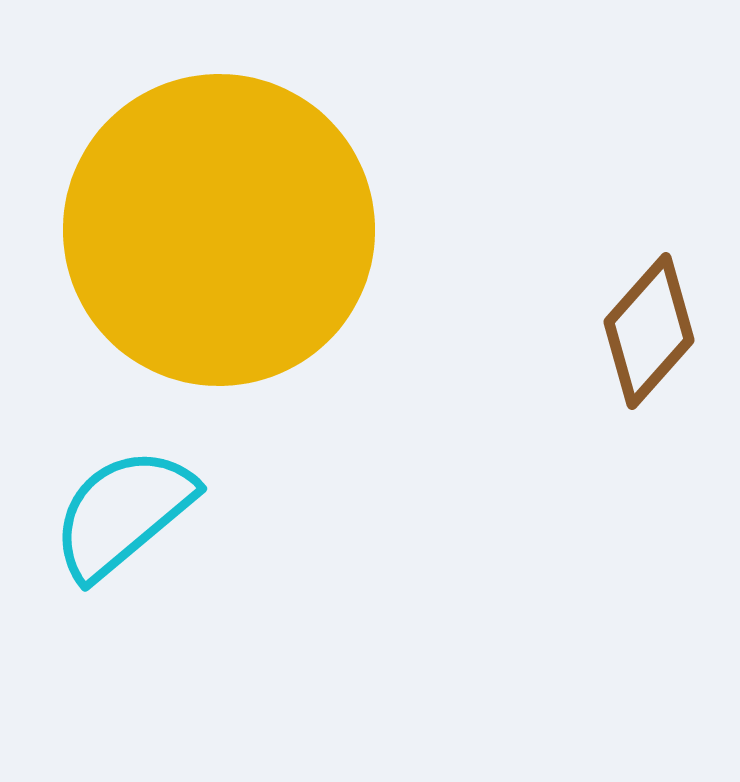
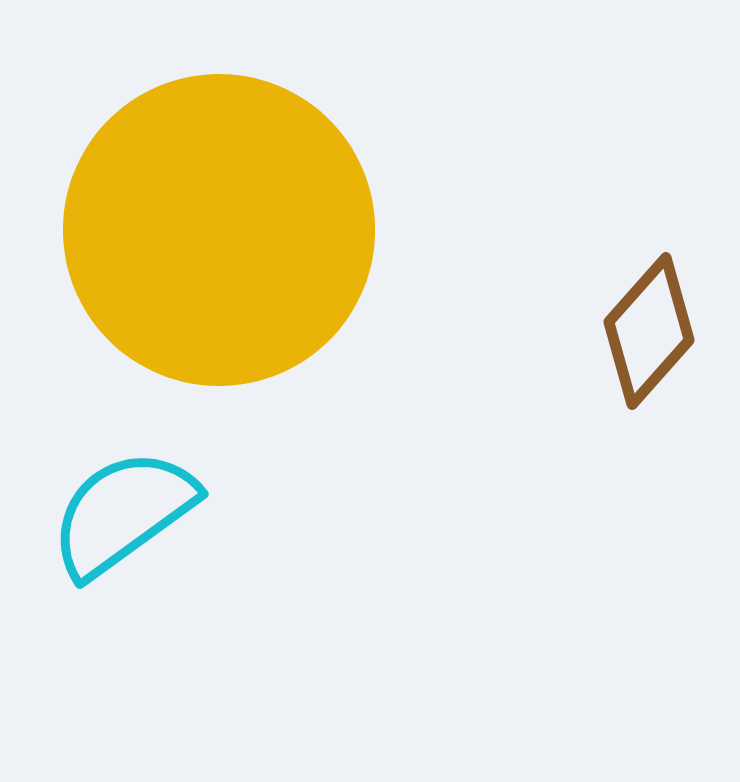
cyan semicircle: rotated 4 degrees clockwise
